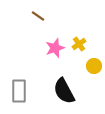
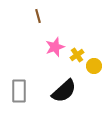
brown line: rotated 40 degrees clockwise
yellow cross: moved 2 px left, 11 px down
pink star: moved 1 px up
black semicircle: rotated 104 degrees counterclockwise
